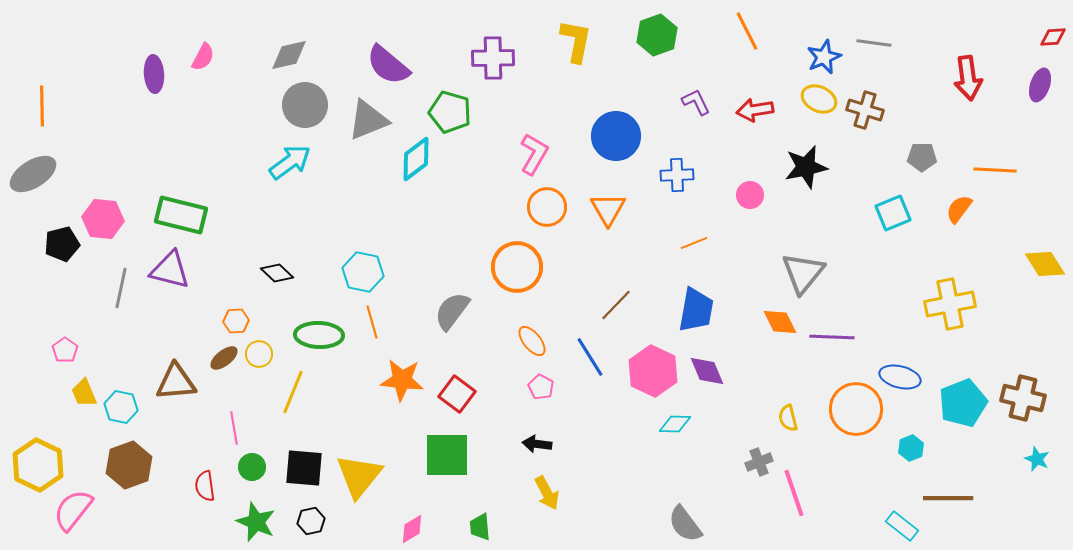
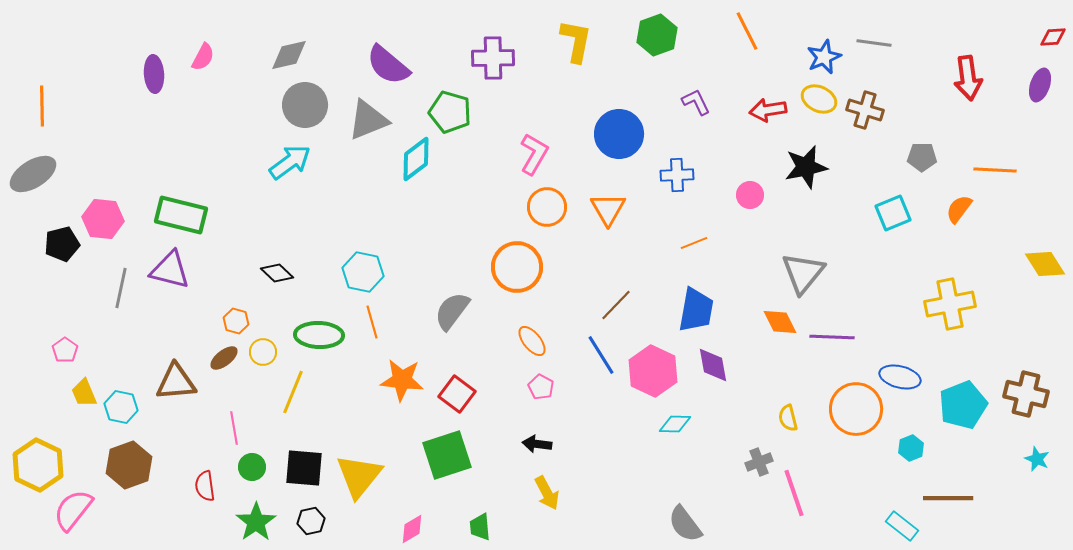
red arrow at (755, 110): moved 13 px right
blue circle at (616, 136): moved 3 px right, 2 px up
orange hexagon at (236, 321): rotated 20 degrees clockwise
yellow circle at (259, 354): moved 4 px right, 2 px up
blue line at (590, 357): moved 11 px right, 2 px up
purple diamond at (707, 371): moved 6 px right, 6 px up; rotated 12 degrees clockwise
brown cross at (1023, 398): moved 3 px right, 4 px up
cyan pentagon at (963, 403): moved 2 px down
green square at (447, 455): rotated 18 degrees counterclockwise
green star at (256, 522): rotated 15 degrees clockwise
